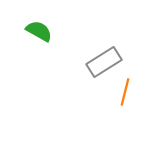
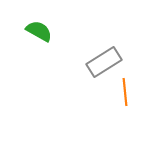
orange line: rotated 20 degrees counterclockwise
